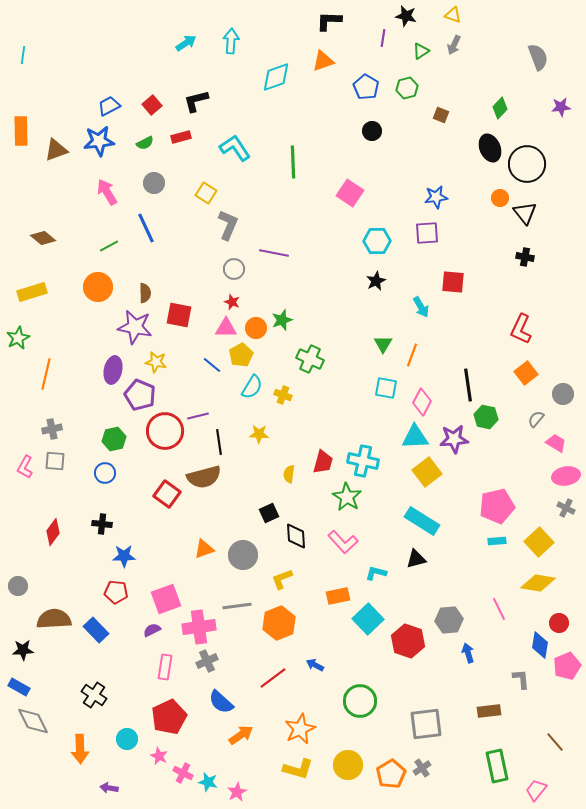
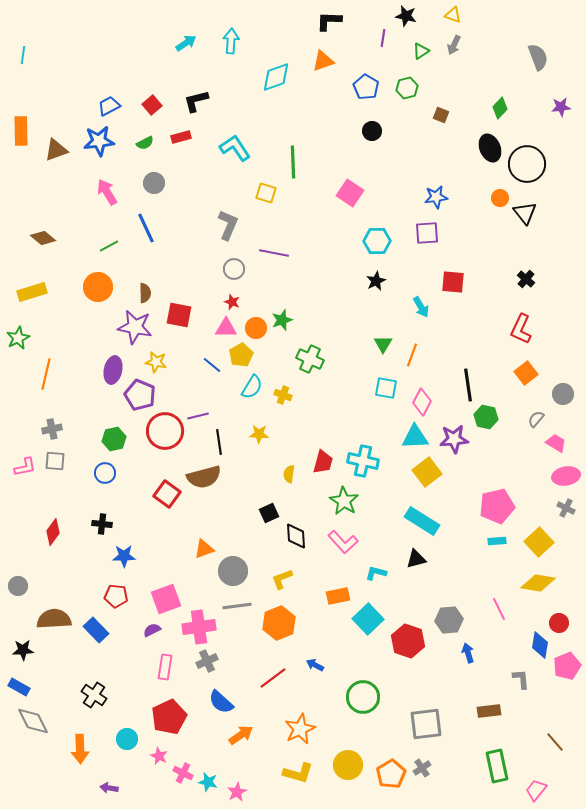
yellow square at (206, 193): moved 60 px right; rotated 15 degrees counterclockwise
black cross at (525, 257): moved 1 px right, 22 px down; rotated 30 degrees clockwise
pink L-shape at (25, 467): rotated 130 degrees counterclockwise
green star at (347, 497): moved 3 px left, 4 px down
gray circle at (243, 555): moved 10 px left, 16 px down
red pentagon at (116, 592): moved 4 px down
green circle at (360, 701): moved 3 px right, 4 px up
yellow L-shape at (298, 769): moved 4 px down
